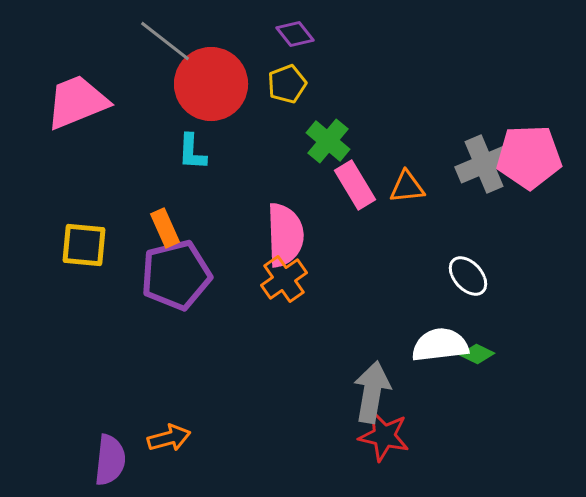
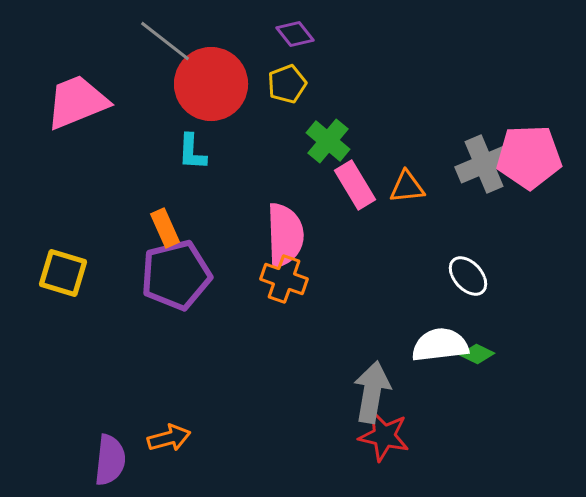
yellow square: moved 21 px left, 28 px down; rotated 12 degrees clockwise
orange cross: rotated 36 degrees counterclockwise
